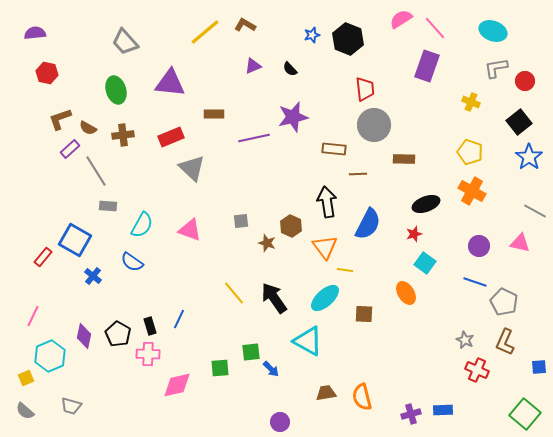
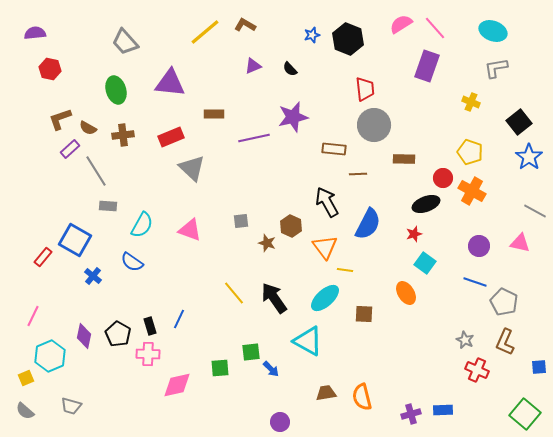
pink semicircle at (401, 19): moved 5 px down
red hexagon at (47, 73): moved 3 px right, 4 px up
red circle at (525, 81): moved 82 px left, 97 px down
black arrow at (327, 202): rotated 20 degrees counterclockwise
